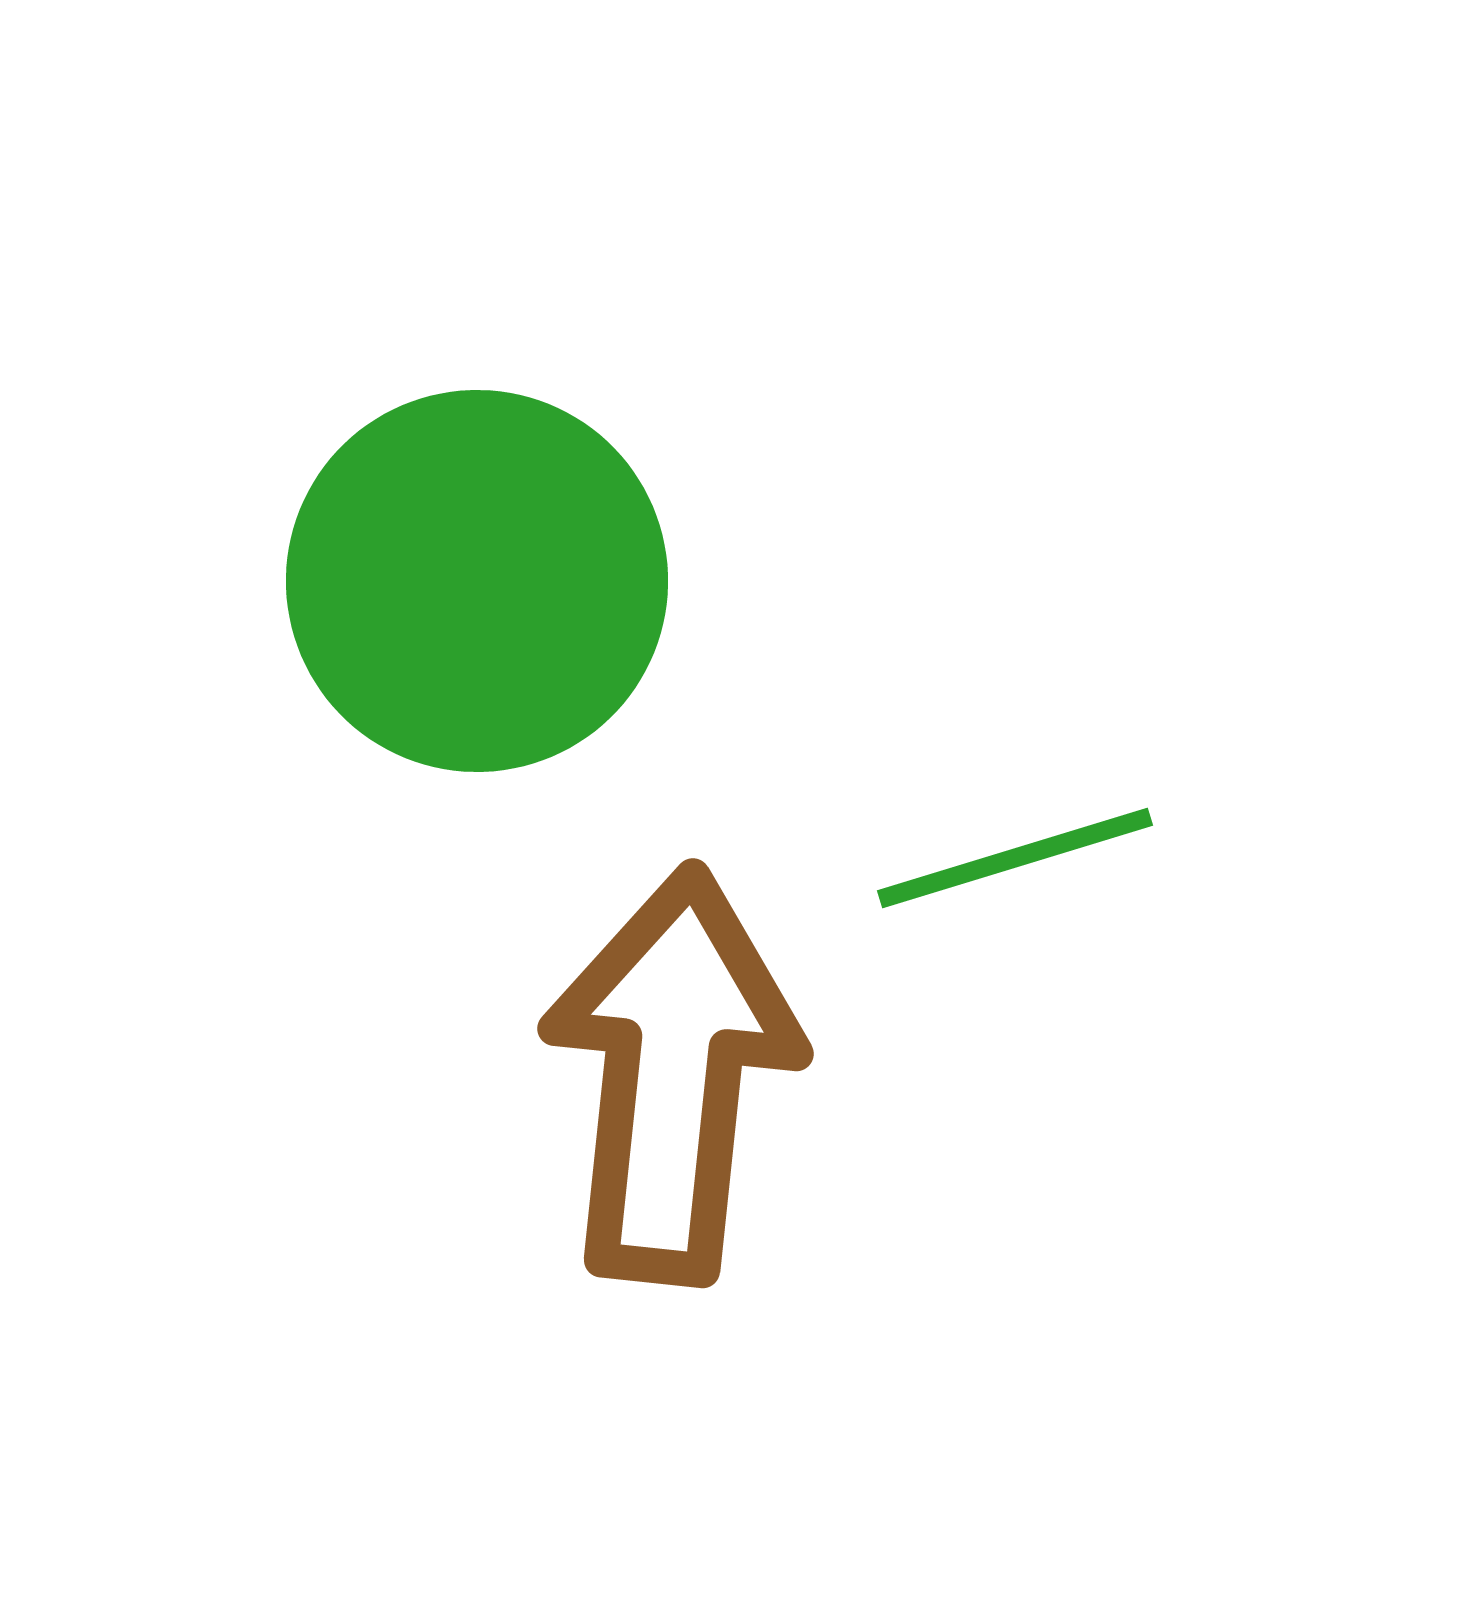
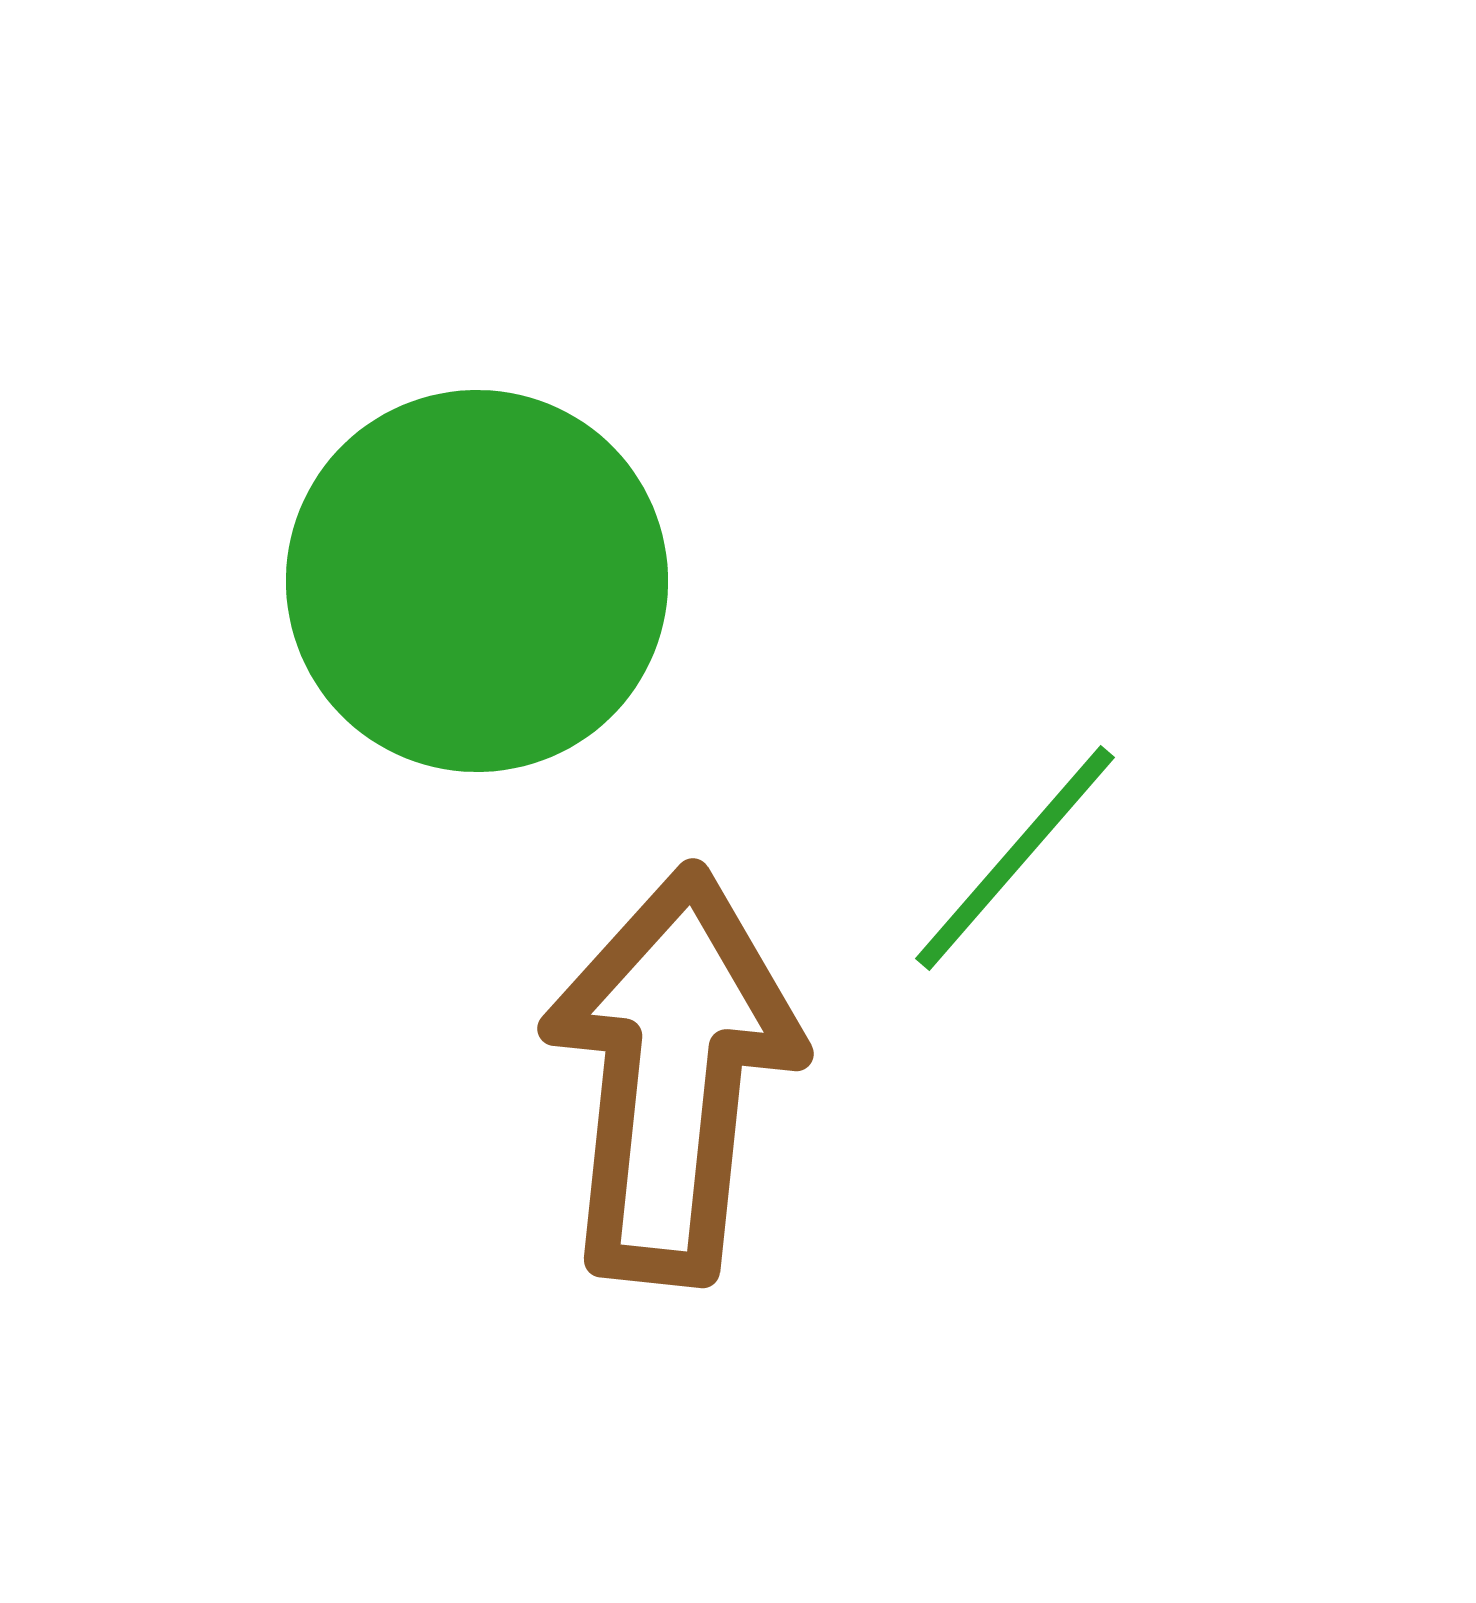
green line: rotated 32 degrees counterclockwise
